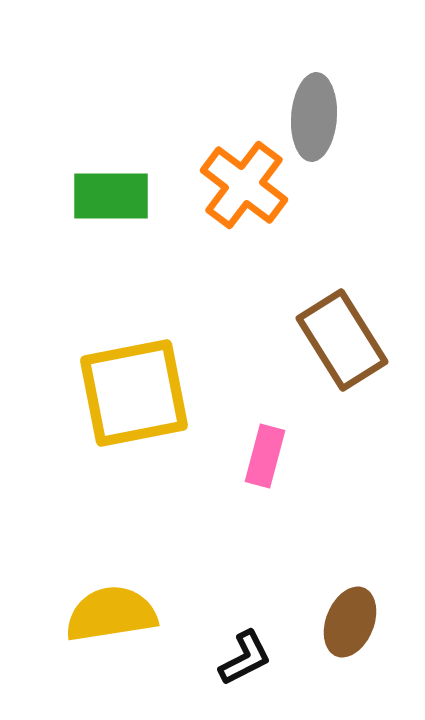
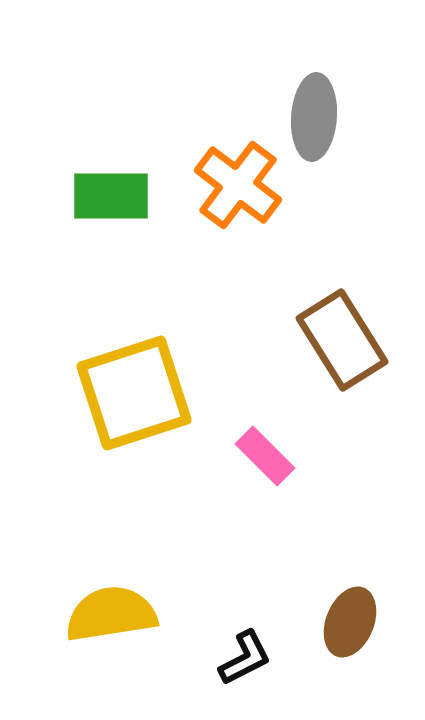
orange cross: moved 6 px left
yellow square: rotated 7 degrees counterclockwise
pink rectangle: rotated 60 degrees counterclockwise
